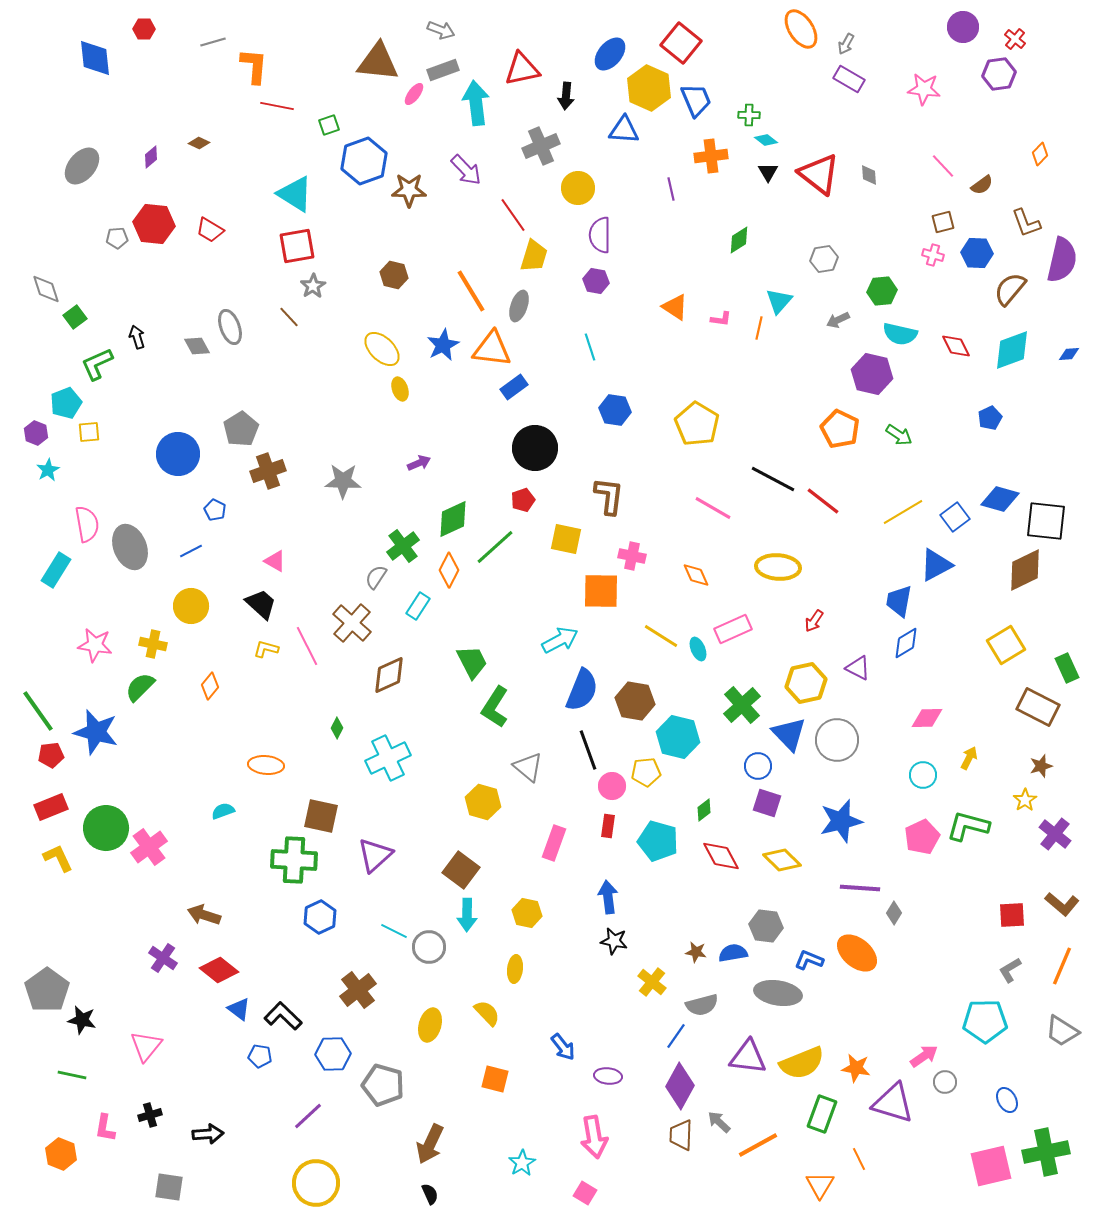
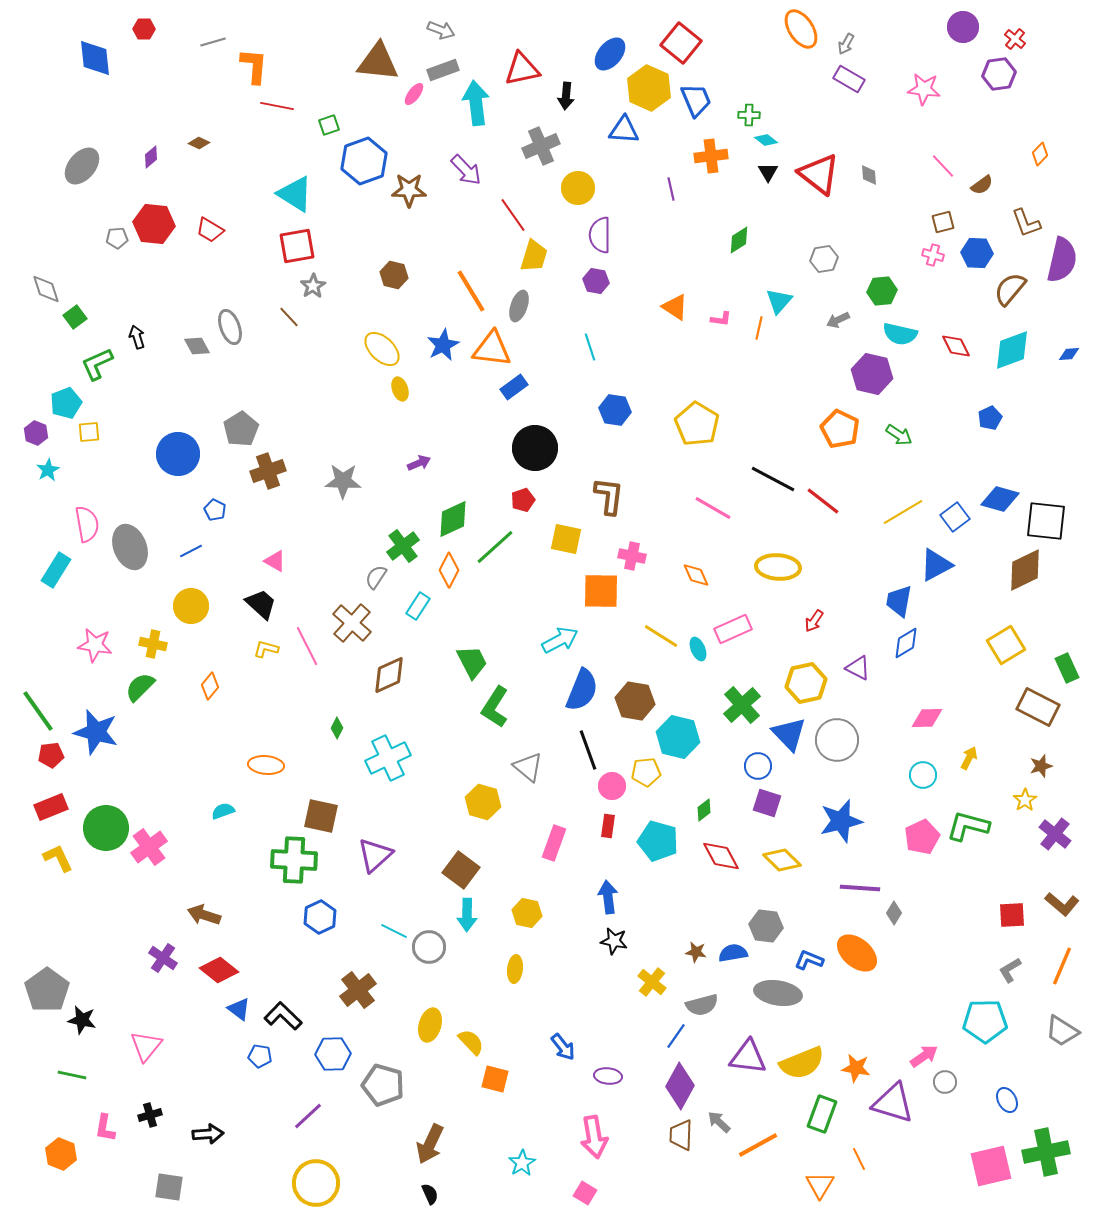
yellow semicircle at (487, 1013): moved 16 px left, 29 px down
